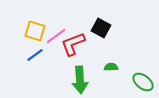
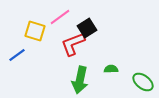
black square: moved 14 px left; rotated 30 degrees clockwise
pink line: moved 4 px right, 19 px up
blue line: moved 18 px left
green semicircle: moved 2 px down
green arrow: rotated 16 degrees clockwise
